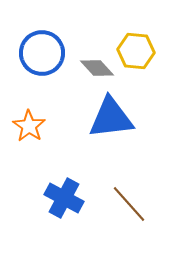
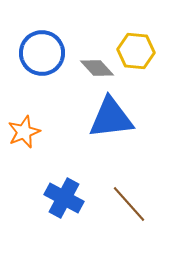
orange star: moved 5 px left, 6 px down; rotated 16 degrees clockwise
